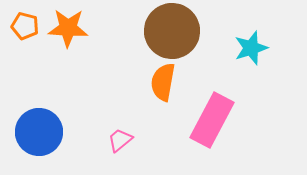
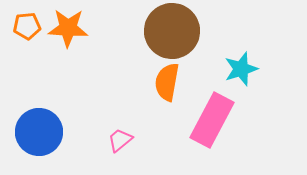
orange pentagon: moved 2 px right; rotated 20 degrees counterclockwise
cyan star: moved 10 px left, 21 px down
orange semicircle: moved 4 px right
